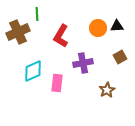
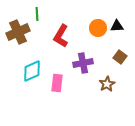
brown square: rotated 24 degrees counterclockwise
cyan diamond: moved 1 px left
brown star: moved 6 px up
